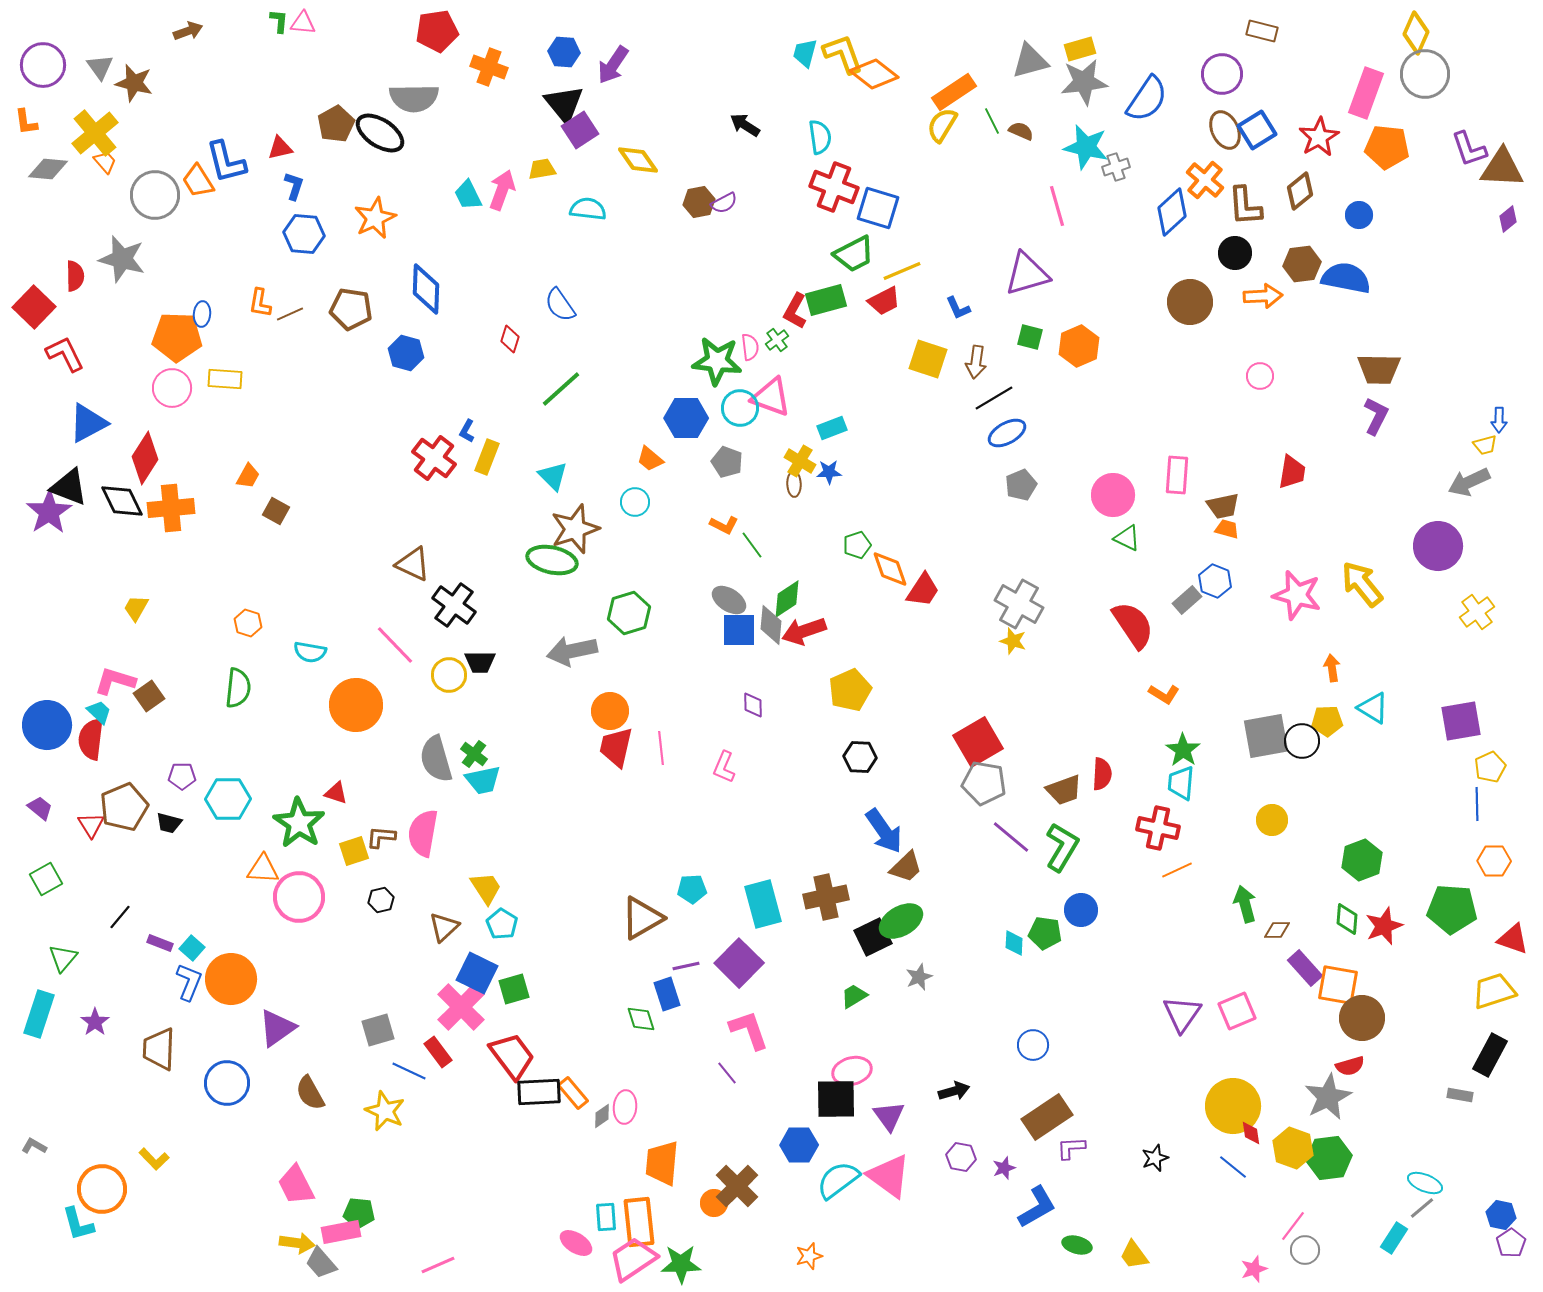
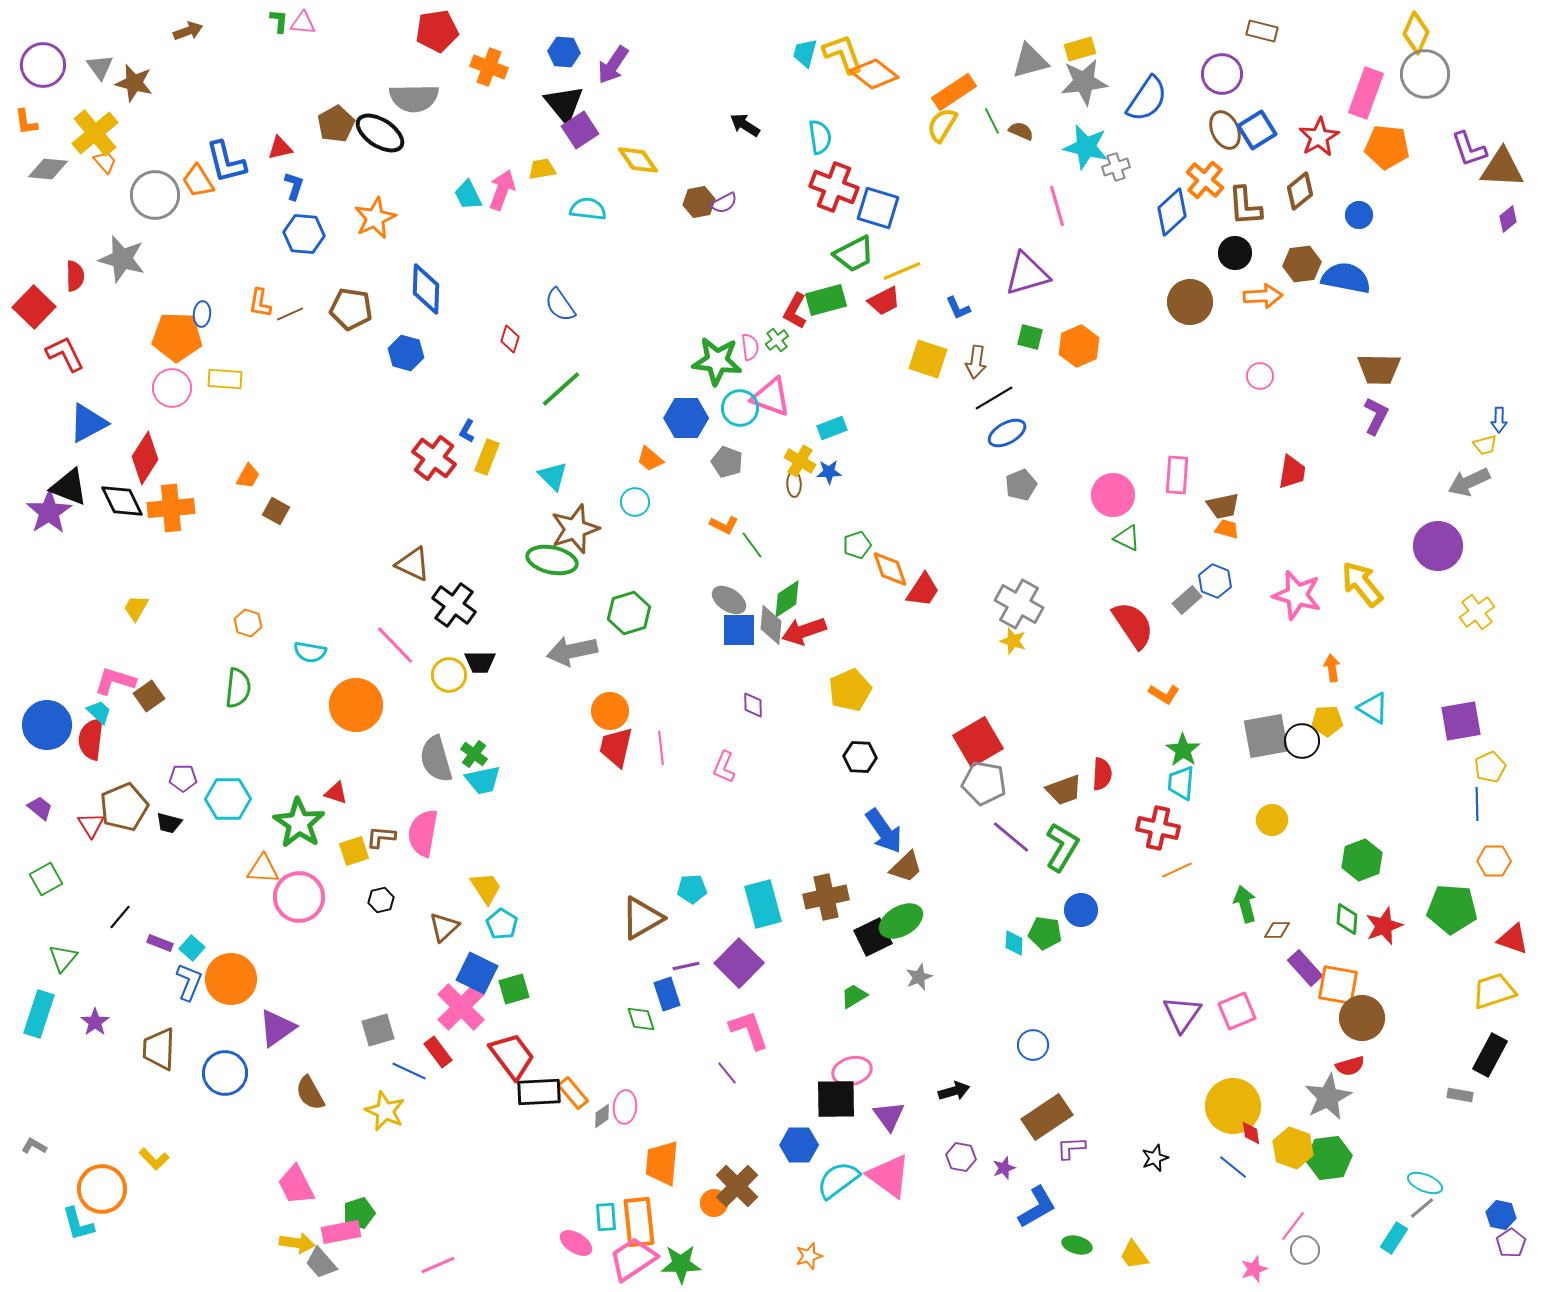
purple pentagon at (182, 776): moved 1 px right, 2 px down
blue circle at (227, 1083): moved 2 px left, 10 px up
green pentagon at (359, 1213): rotated 24 degrees counterclockwise
